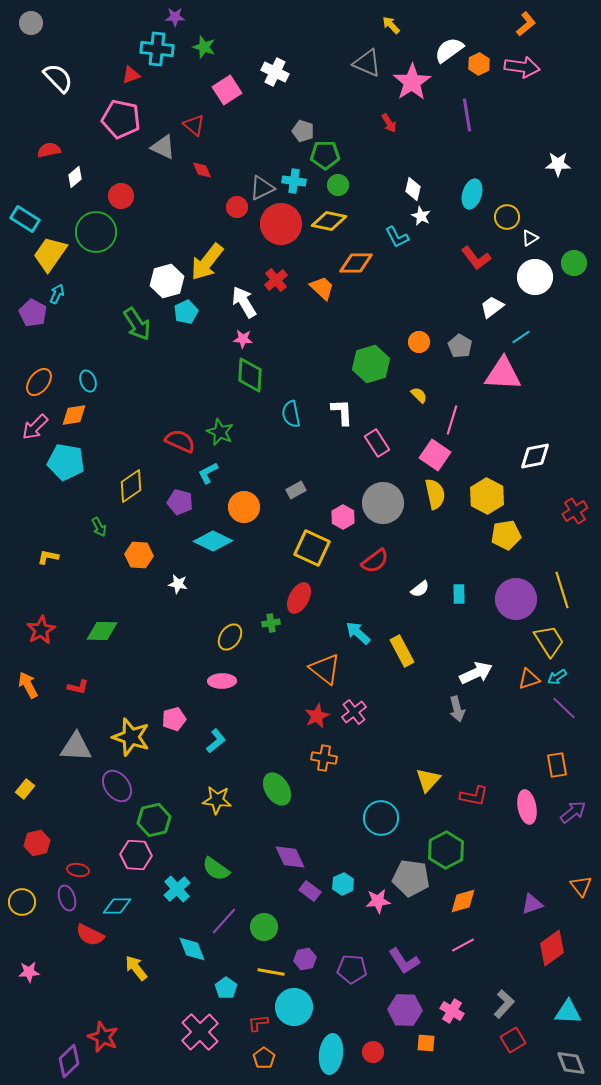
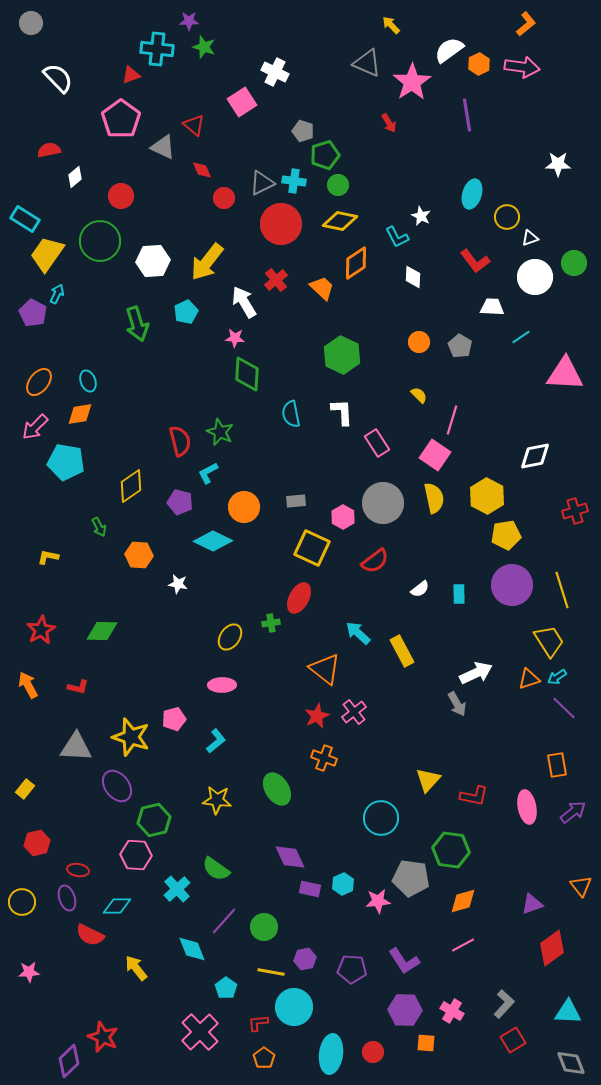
purple star at (175, 17): moved 14 px right, 4 px down
pink square at (227, 90): moved 15 px right, 12 px down
pink pentagon at (121, 119): rotated 24 degrees clockwise
green pentagon at (325, 155): rotated 16 degrees counterclockwise
gray triangle at (262, 188): moved 5 px up
white diamond at (413, 189): moved 88 px down; rotated 10 degrees counterclockwise
red circle at (237, 207): moved 13 px left, 9 px up
yellow diamond at (329, 221): moved 11 px right
green circle at (96, 232): moved 4 px right, 9 px down
white triangle at (530, 238): rotated 12 degrees clockwise
yellow trapezoid at (50, 254): moved 3 px left
red L-shape at (476, 258): moved 1 px left, 3 px down
orange diamond at (356, 263): rotated 32 degrees counterclockwise
white hexagon at (167, 281): moved 14 px left, 20 px up; rotated 12 degrees clockwise
white trapezoid at (492, 307): rotated 40 degrees clockwise
green arrow at (137, 324): rotated 16 degrees clockwise
pink star at (243, 339): moved 8 px left, 1 px up
green hexagon at (371, 364): moved 29 px left, 9 px up; rotated 18 degrees counterclockwise
pink triangle at (503, 374): moved 62 px right
green diamond at (250, 375): moved 3 px left, 1 px up
orange diamond at (74, 415): moved 6 px right, 1 px up
red semicircle at (180, 441): rotated 52 degrees clockwise
gray rectangle at (296, 490): moved 11 px down; rotated 24 degrees clockwise
yellow semicircle at (435, 494): moved 1 px left, 4 px down
red cross at (575, 511): rotated 15 degrees clockwise
purple circle at (516, 599): moved 4 px left, 14 px up
pink ellipse at (222, 681): moved 4 px down
gray arrow at (457, 709): moved 5 px up; rotated 15 degrees counterclockwise
orange cross at (324, 758): rotated 10 degrees clockwise
green hexagon at (446, 850): moved 5 px right; rotated 24 degrees counterclockwise
purple rectangle at (310, 891): moved 2 px up; rotated 25 degrees counterclockwise
